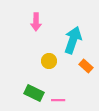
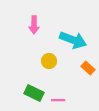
pink arrow: moved 2 px left, 3 px down
cyan arrow: rotated 92 degrees clockwise
orange rectangle: moved 2 px right, 2 px down
